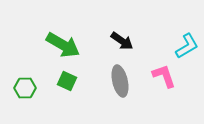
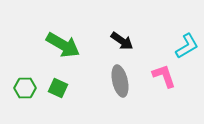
green square: moved 9 px left, 7 px down
